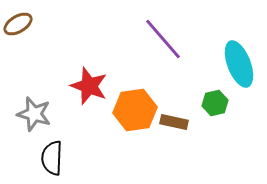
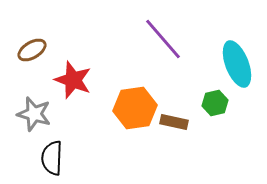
brown ellipse: moved 14 px right, 26 px down
cyan ellipse: moved 2 px left
red star: moved 16 px left, 6 px up
orange hexagon: moved 2 px up
